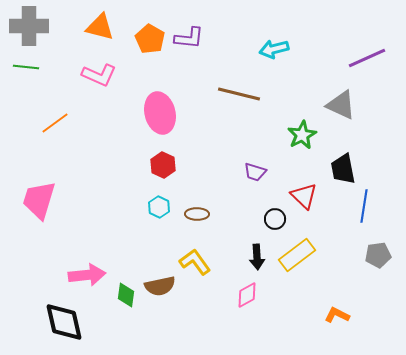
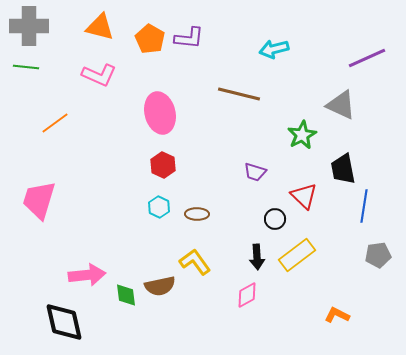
green diamond: rotated 15 degrees counterclockwise
